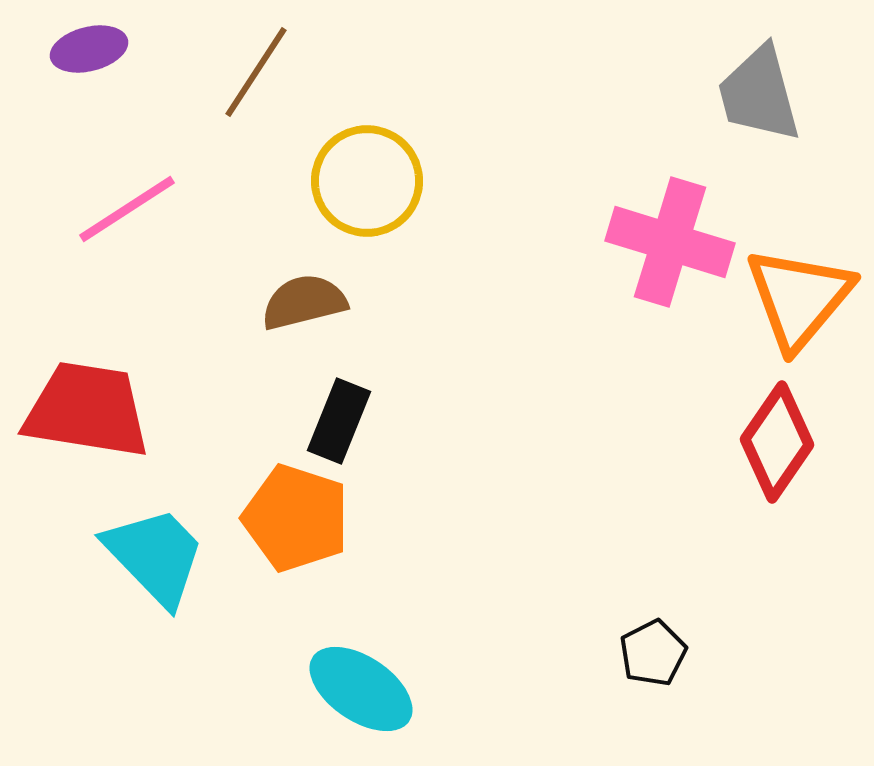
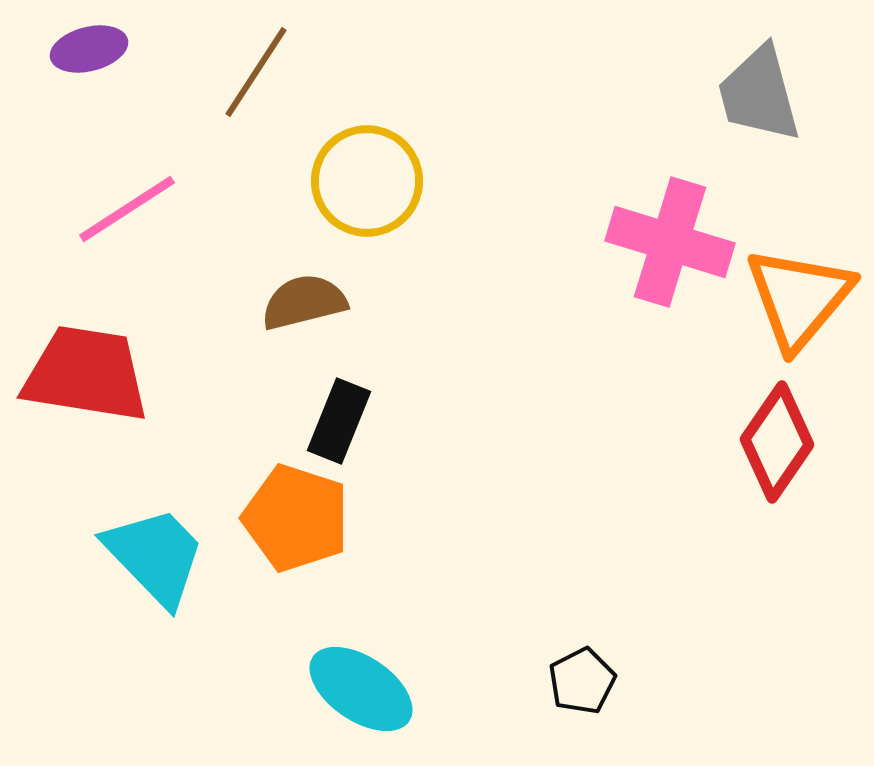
red trapezoid: moved 1 px left, 36 px up
black pentagon: moved 71 px left, 28 px down
